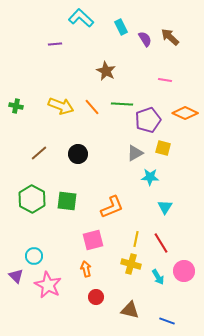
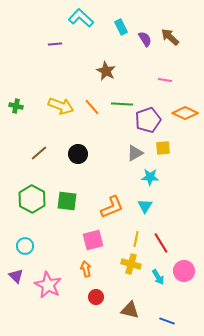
yellow square: rotated 21 degrees counterclockwise
cyan triangle: moved 20 px left, 1 px up
cyan circle: moved 9 px left, 10 px up
